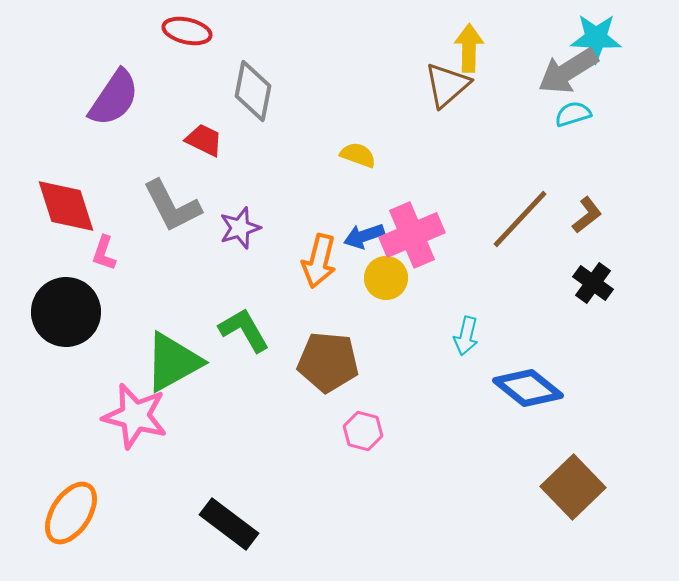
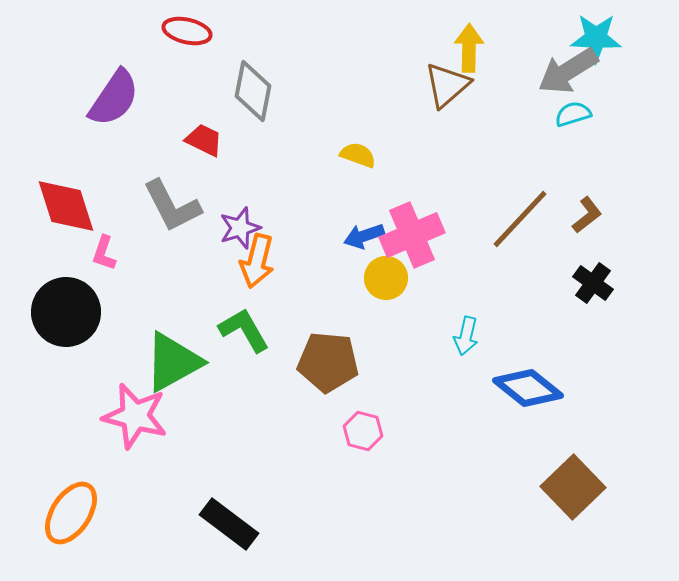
orange arrow: moved 62 px left
